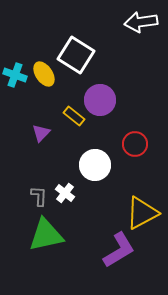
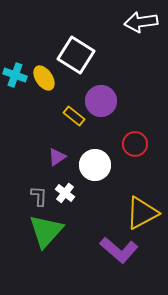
yellow ellipse: moved 4 px down
purple circle: moved 1 px right, 1 px down
purple triangle: moved 16 px right, 24 px down; rotated 12 degrees clockwise
green triangle: moved 4 px up; rotated 36 degrees counterclockwise
purple L-shape: rotated 72 degrees clockwise
